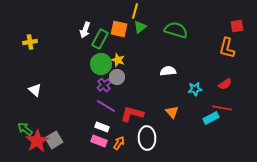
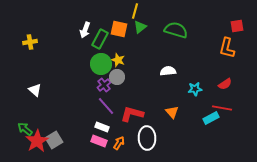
purple line: rotated 18 degrees clockwise
